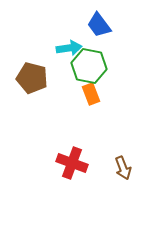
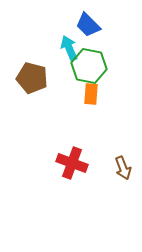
blue trapezoid: moved 11 px left; rotated 8 degrees counterclockwise
cyan arrow: rotated 105 degrees counterclockwise
orange rectangle: rotated 25 degrees clockwise
